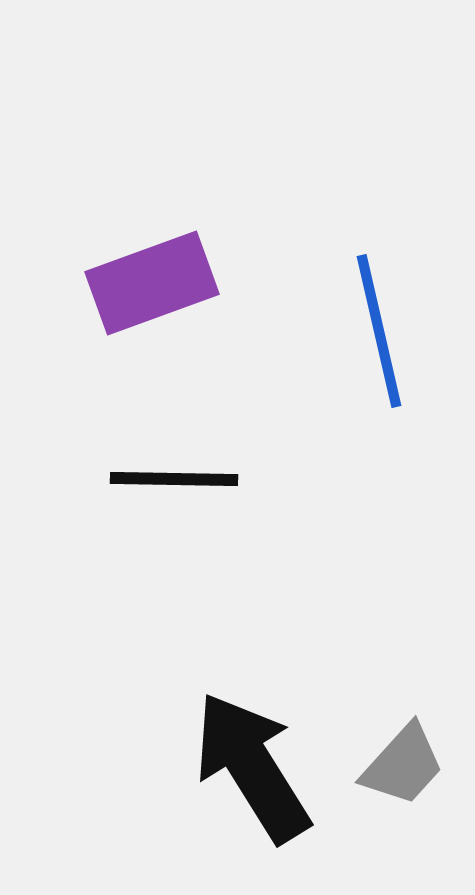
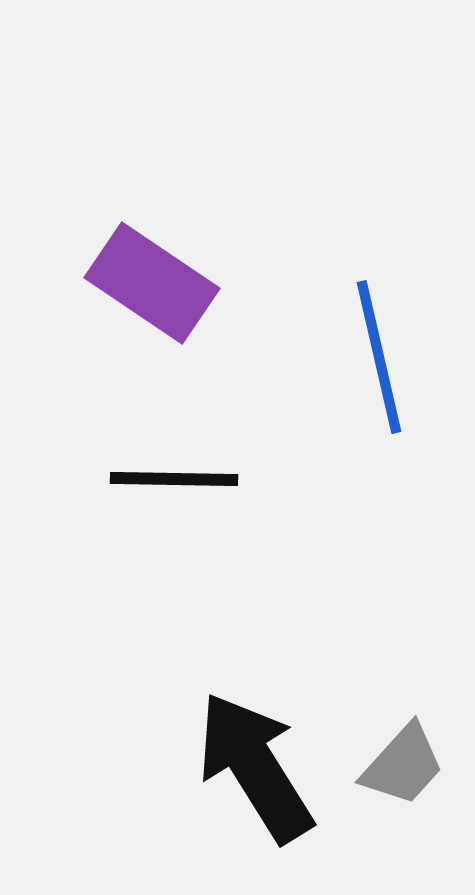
purple rectangle: rotated 54 degrees clockwise
blue line: moved 26 px down
black arrow: moved 3 px right
